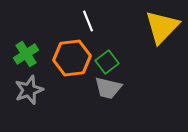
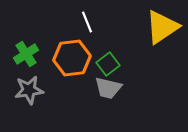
white line: moved 1 px left, 1 px down
yellow triangle: rotated 12 degrees clockwise
green square: moved 1 px right, 2 px down
gray star: rotated 12 degrees clockwise
